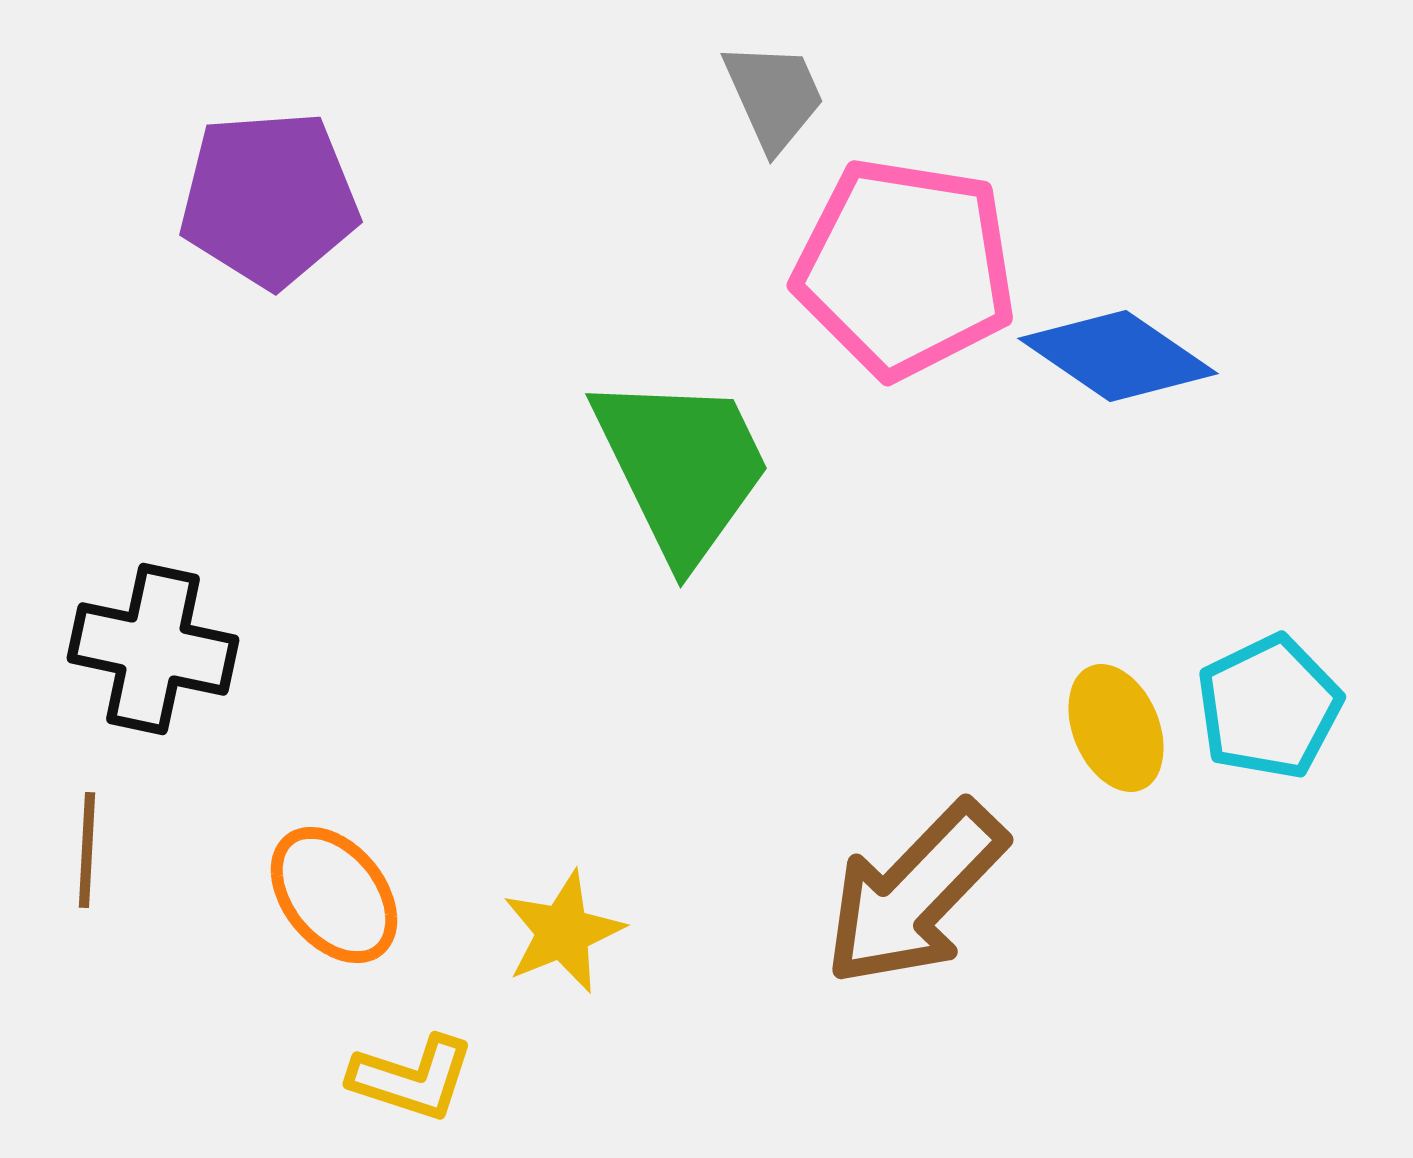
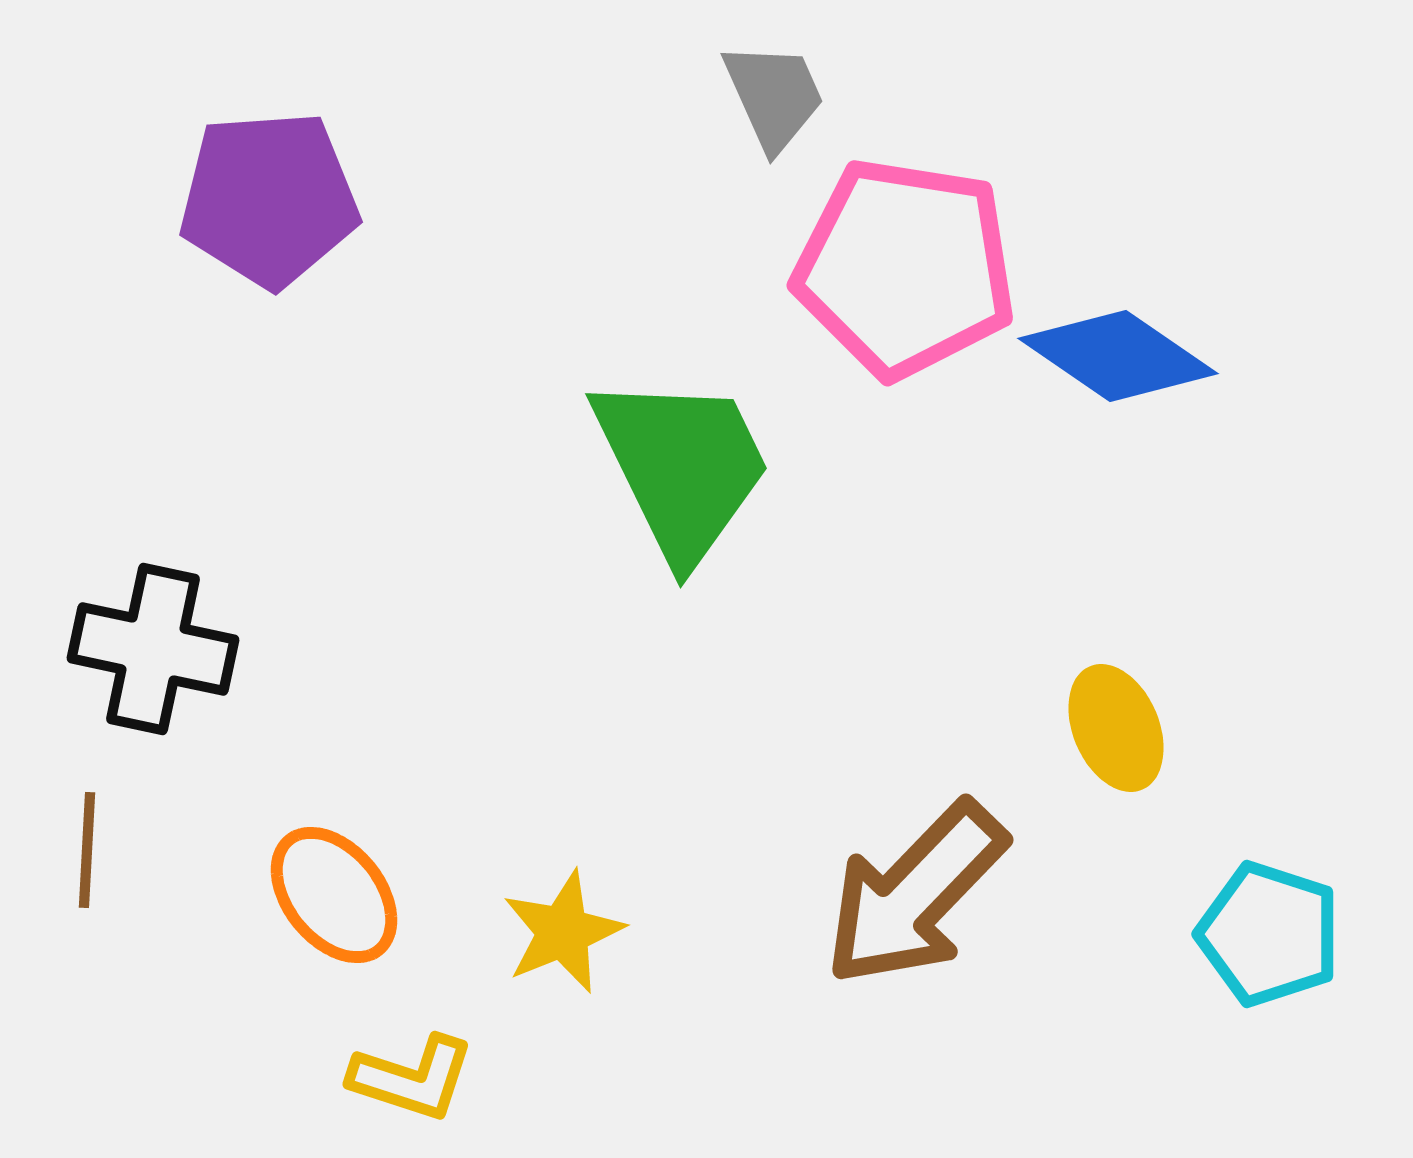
cyan pentagon: moved 227 px down; rotated 28 degrees counterclockwise
